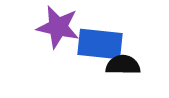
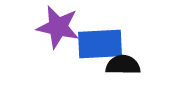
blue rectangle: rotated 9 degrees counterclockwise
